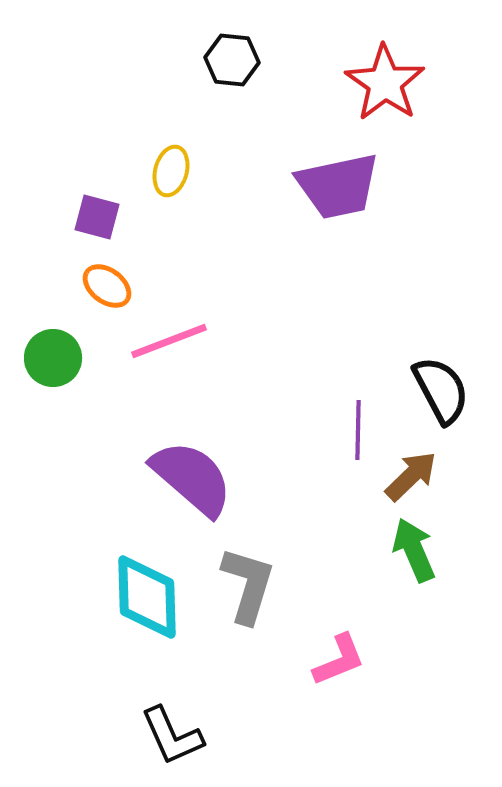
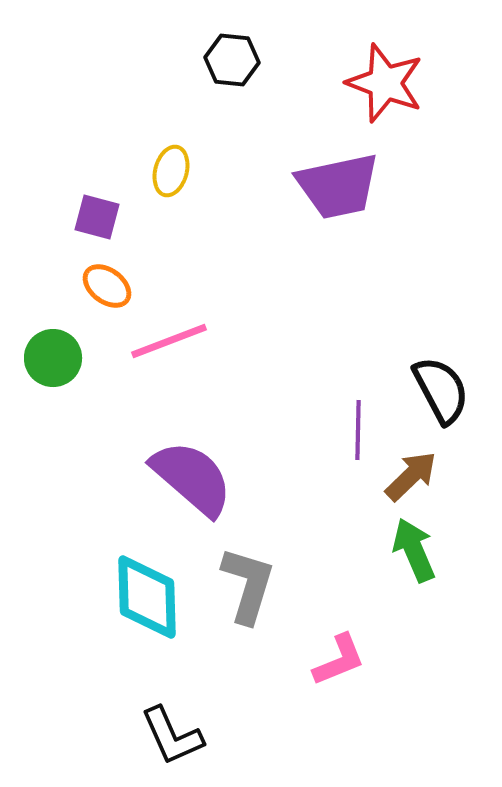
red star: rotated 14 degrees counterclockwise
